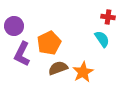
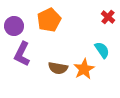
red cross: rotated 32 degrees clockwise
cyan semicircle: moved 11 px down
orange pentagon: moved 23 px up
brown semicircle: rotated 150 degrees counterclockwise
orange star: moved 1 px right, 3 px up
